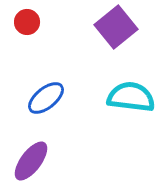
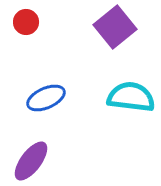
red circle: moved 1 px left
purple square: moved 1 px left
blue ellipse: rotated 15 degrees clockwise
